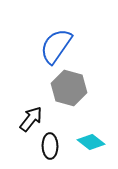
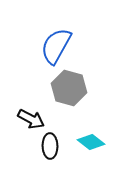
blue semicircle: rotated 6 degrees counterclockwise
black arrow: rotated 80 degrees clockwise
